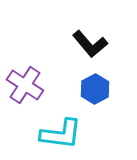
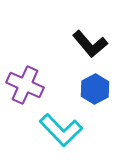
purple cross: rotated 9 degrees counterclockwise
cyan L-shape: moved 4 px up; rotated 39 degrees clockwise
